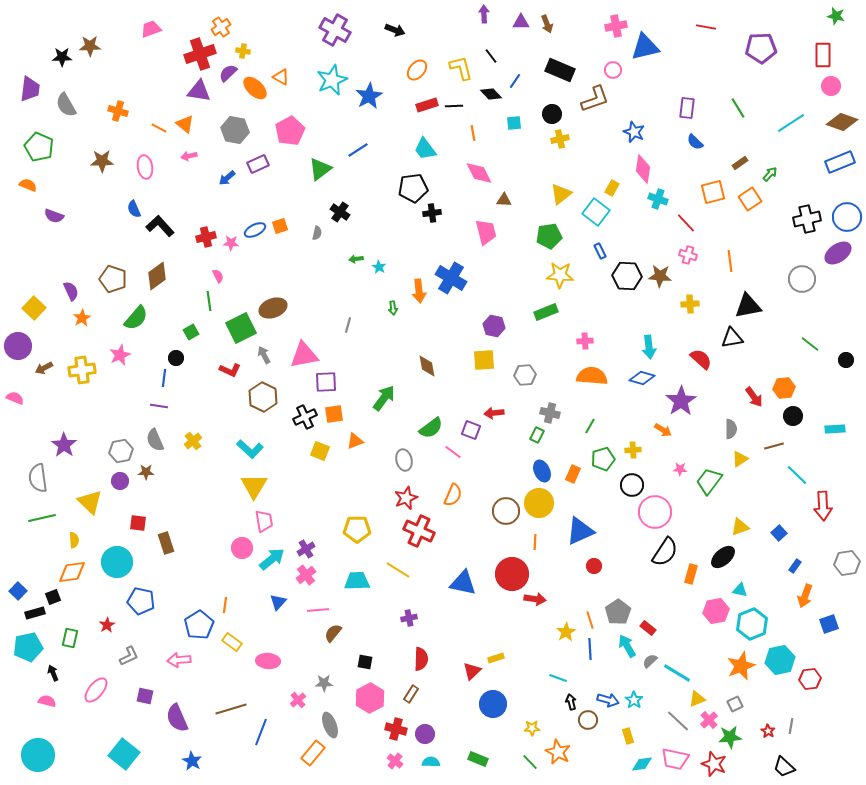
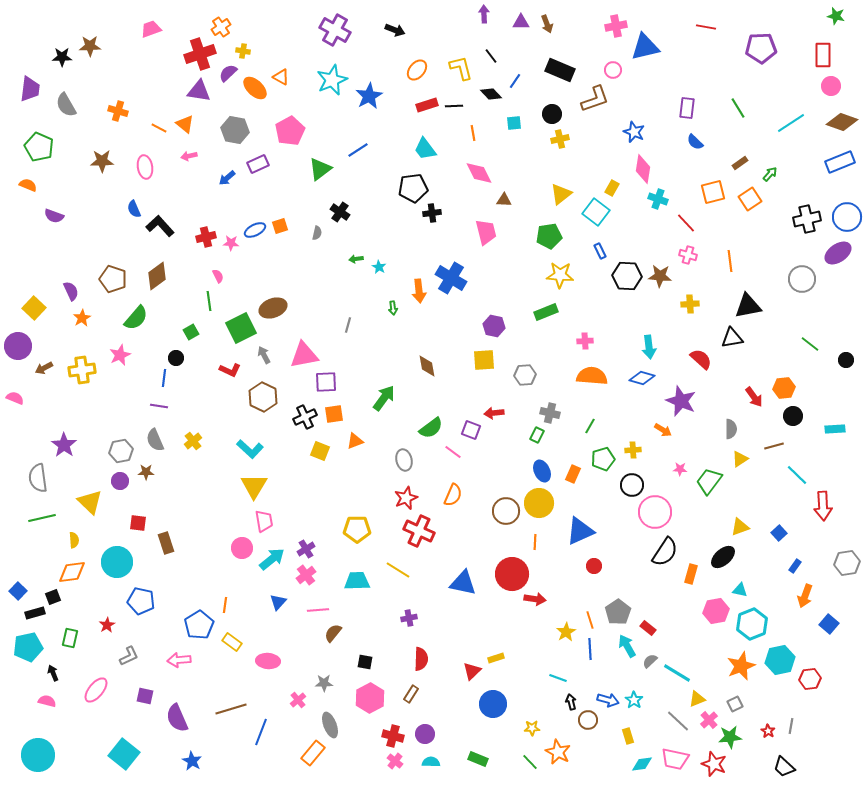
purple star at (681, 401): rotated 16 degrees counterclockwise
blue square at (829, 624): rotated 30 degrees counterclockwise
red cross at (396, 729): moved 3 px left, 7 px down
